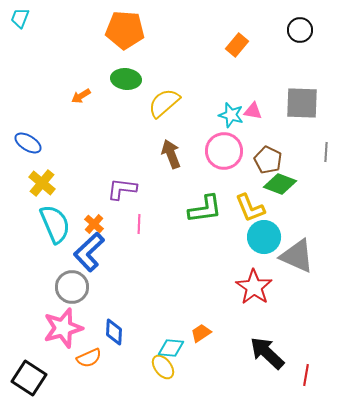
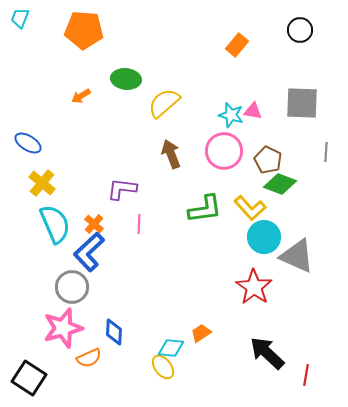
orange pentagon: moved 41 px left
yellow L-shape: rotated 20 degrees counterclockwise
